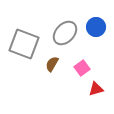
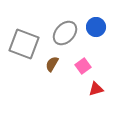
pink square: moved 1 px right, 2 px up
